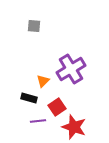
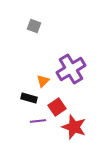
gray square: rotated 16 degrees clockwise
